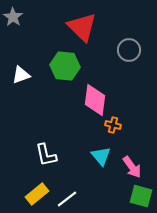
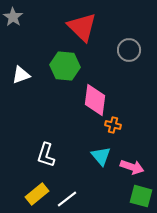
white L-shape: rotated 30 degrees clockwise
pink arrow: rotated 35 degrees counterclockwise
